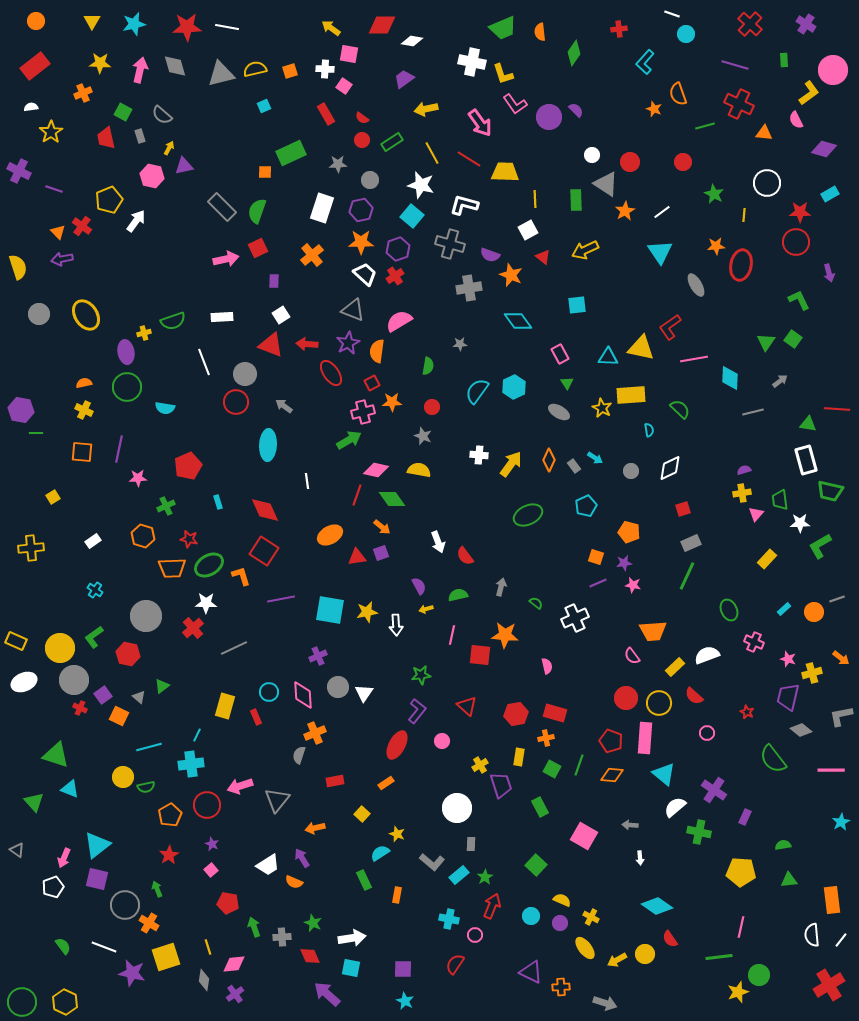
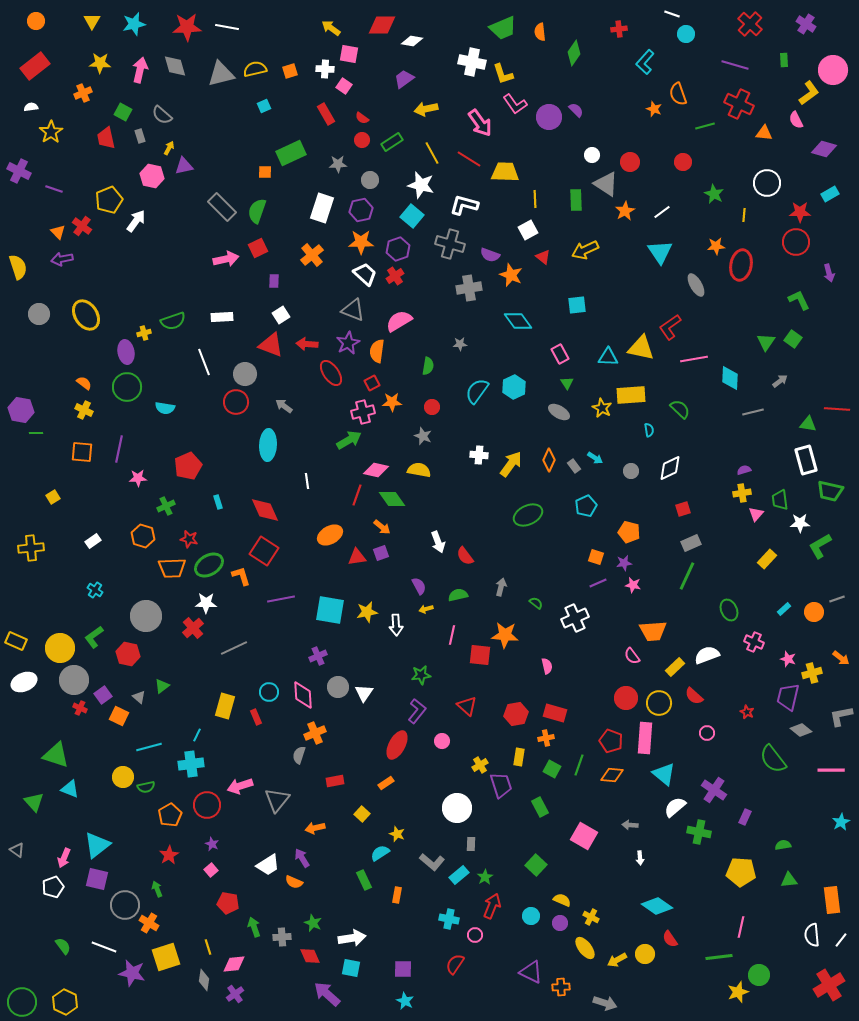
orange semicircle at (84, 383): rotated 49 degrees clockwise
